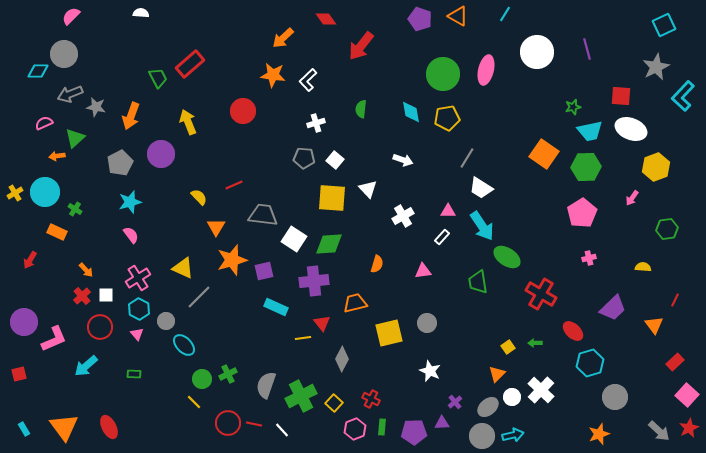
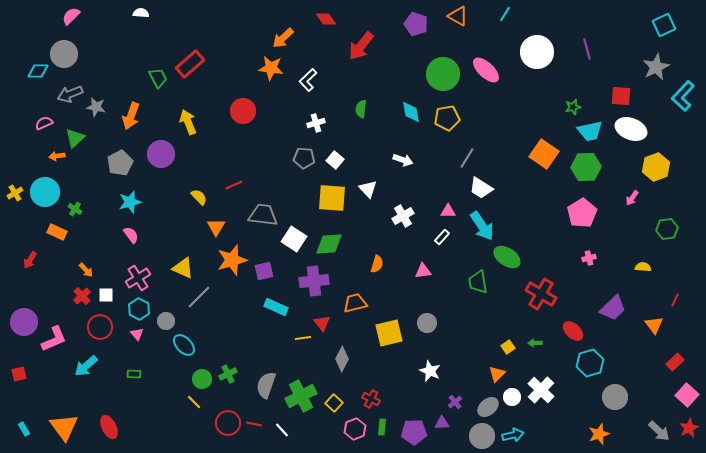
purple pentagon at (420, 19): moved 4 px left, 5 px down
pink ellipse at (486, 70): rotated 60 degrees counterclockwise
orange star at (273, 75): moved 2 px left, 7 px up
